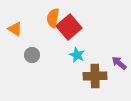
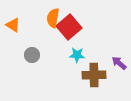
orange triangle: moved 2 px left, 4 px up
cyan star: rotated 21 degrees counterclockwise
brown cross: moved 1 px left, 1 px up
